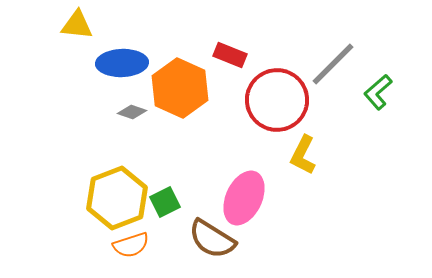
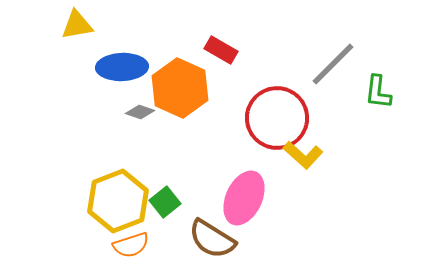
yellow triangle: rotated 16 degrees counterclockwise
red rectangle: moved 9 px left, 5 px up; rotated 8 degrees clockwise
blue ellipse: moved 4 px down
green L-shape: rotated 42 degrees counterclockwise
red circle: moved 18 px down
gray diamond: moved 8 px right
yellow L-shape: rotated 75 degrees counterclockwise
yellow hexagon: moved 1 px right, 3 px down
green square: rotated 12 degrees counterclockwise
